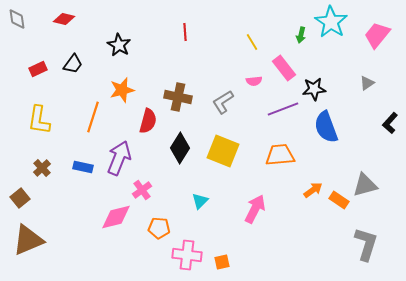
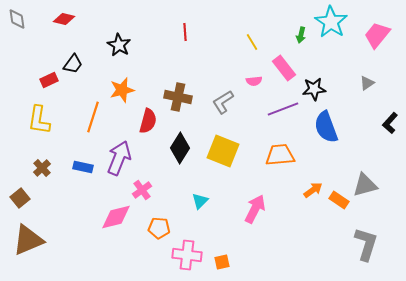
red rectangle at (38, 69): moved 11 px right, 11 px down
